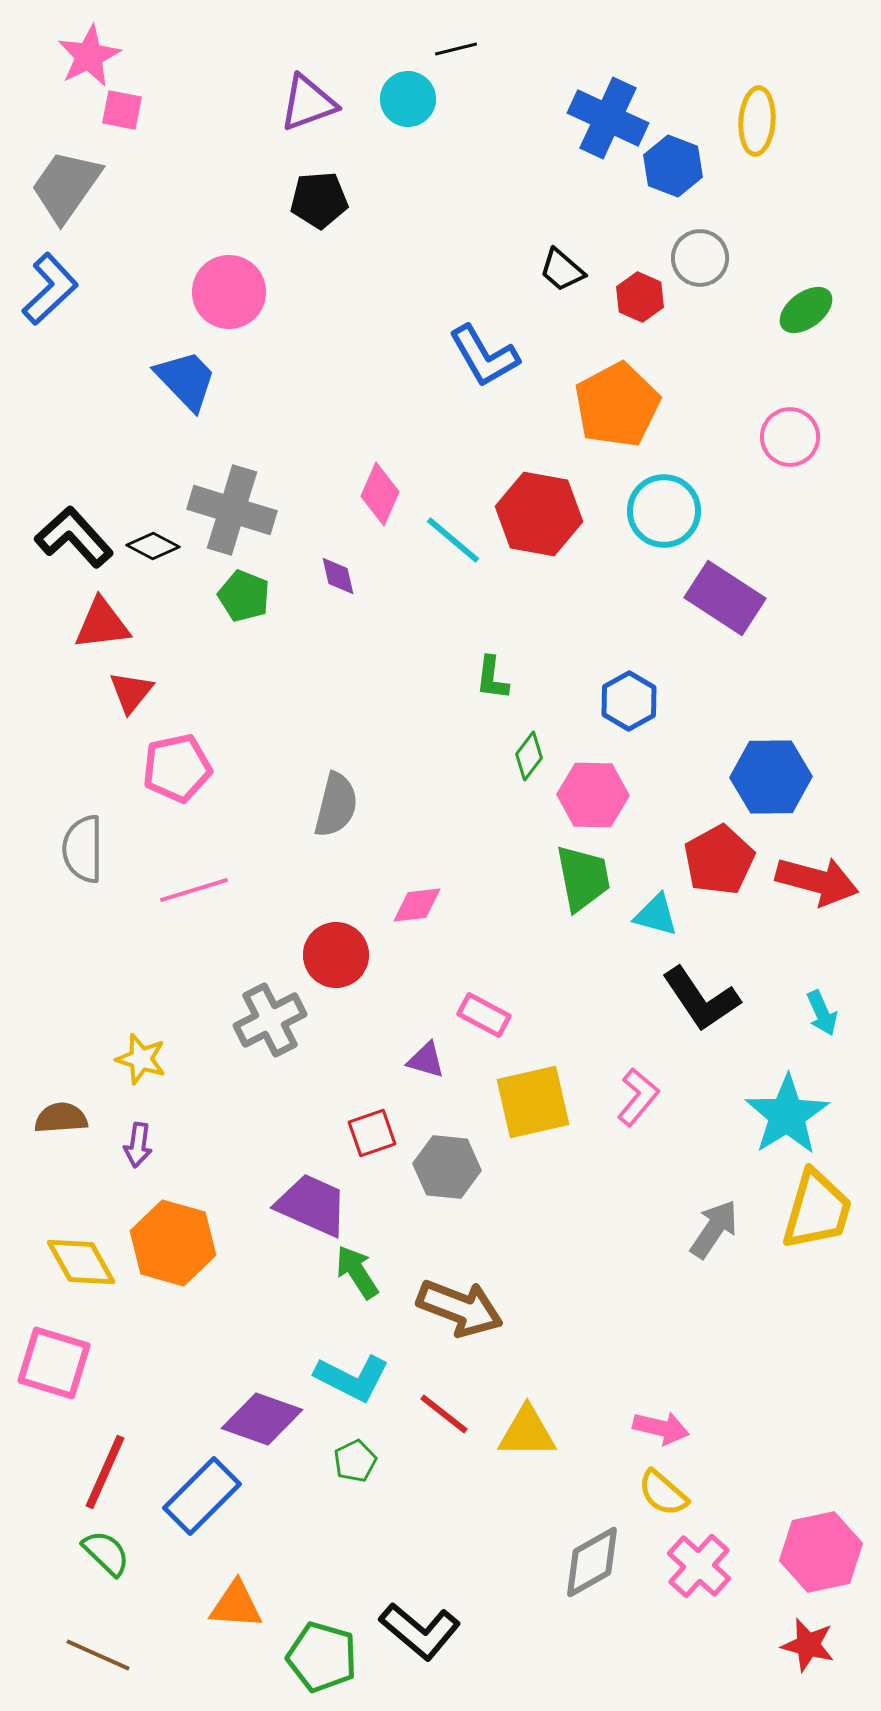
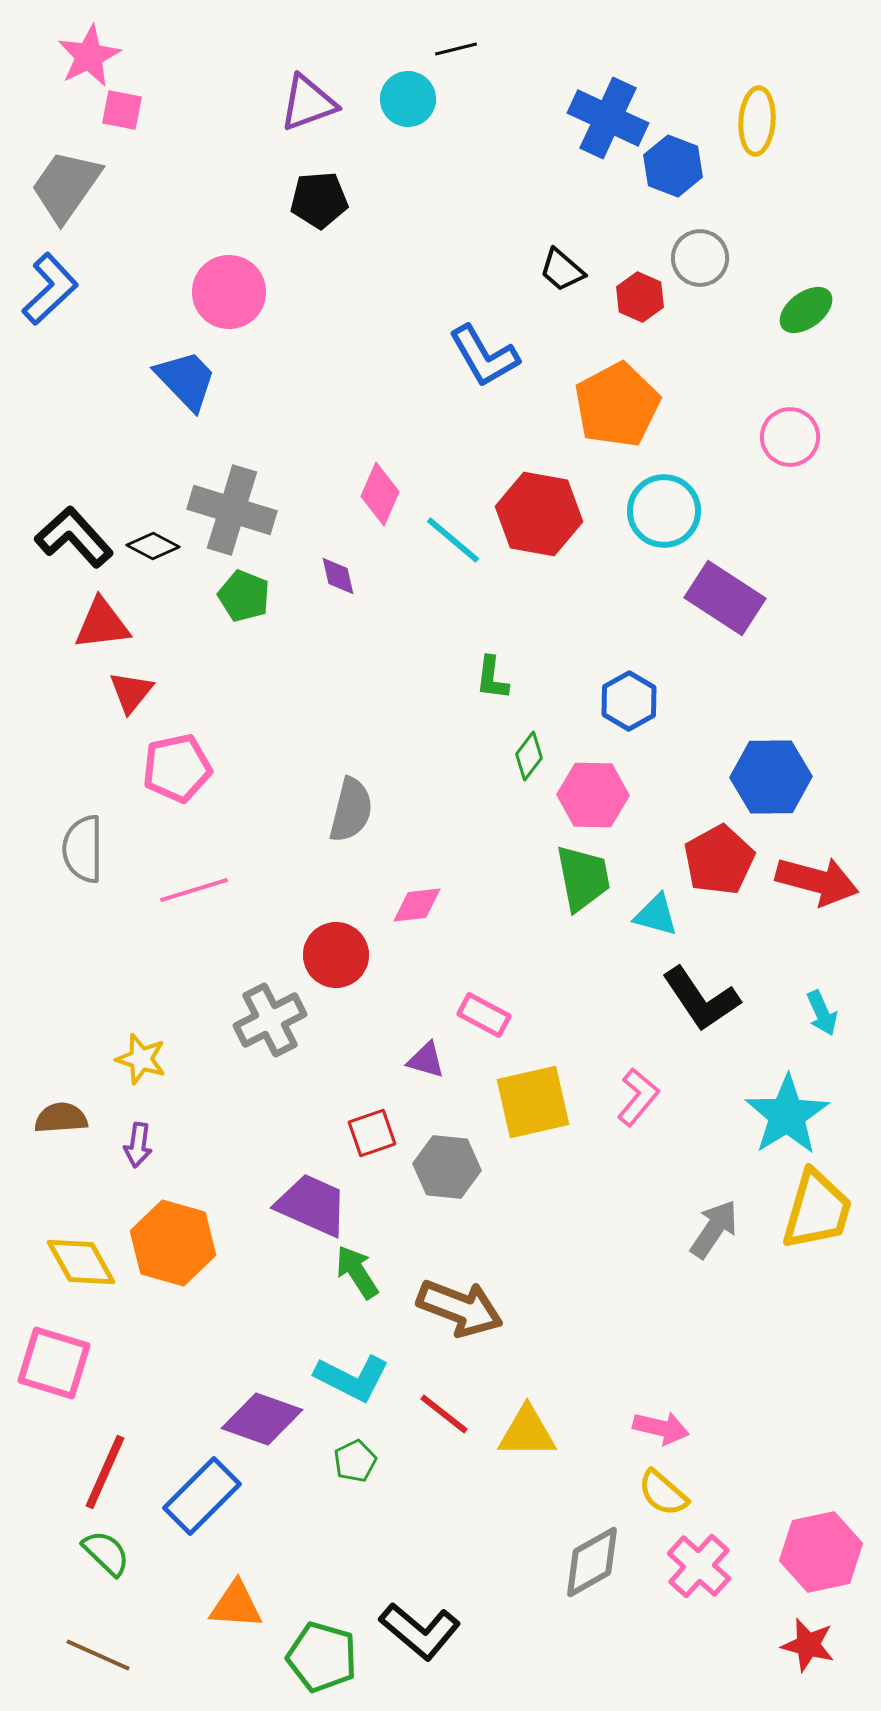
gray semicircle at (336, 805): moved 15 px right, 5 px down
